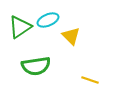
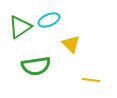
cyan ellipse: moved 1 px right
yellow triangle: moved 8 px down
yellow line: moved 1 px right; rotated 12 degrees counterclockwise
